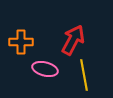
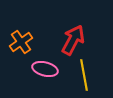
orange cross: rotated 35 degrees counterclockwise
